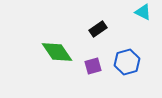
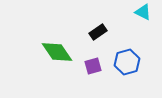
black rectangle: moved 3 px down
